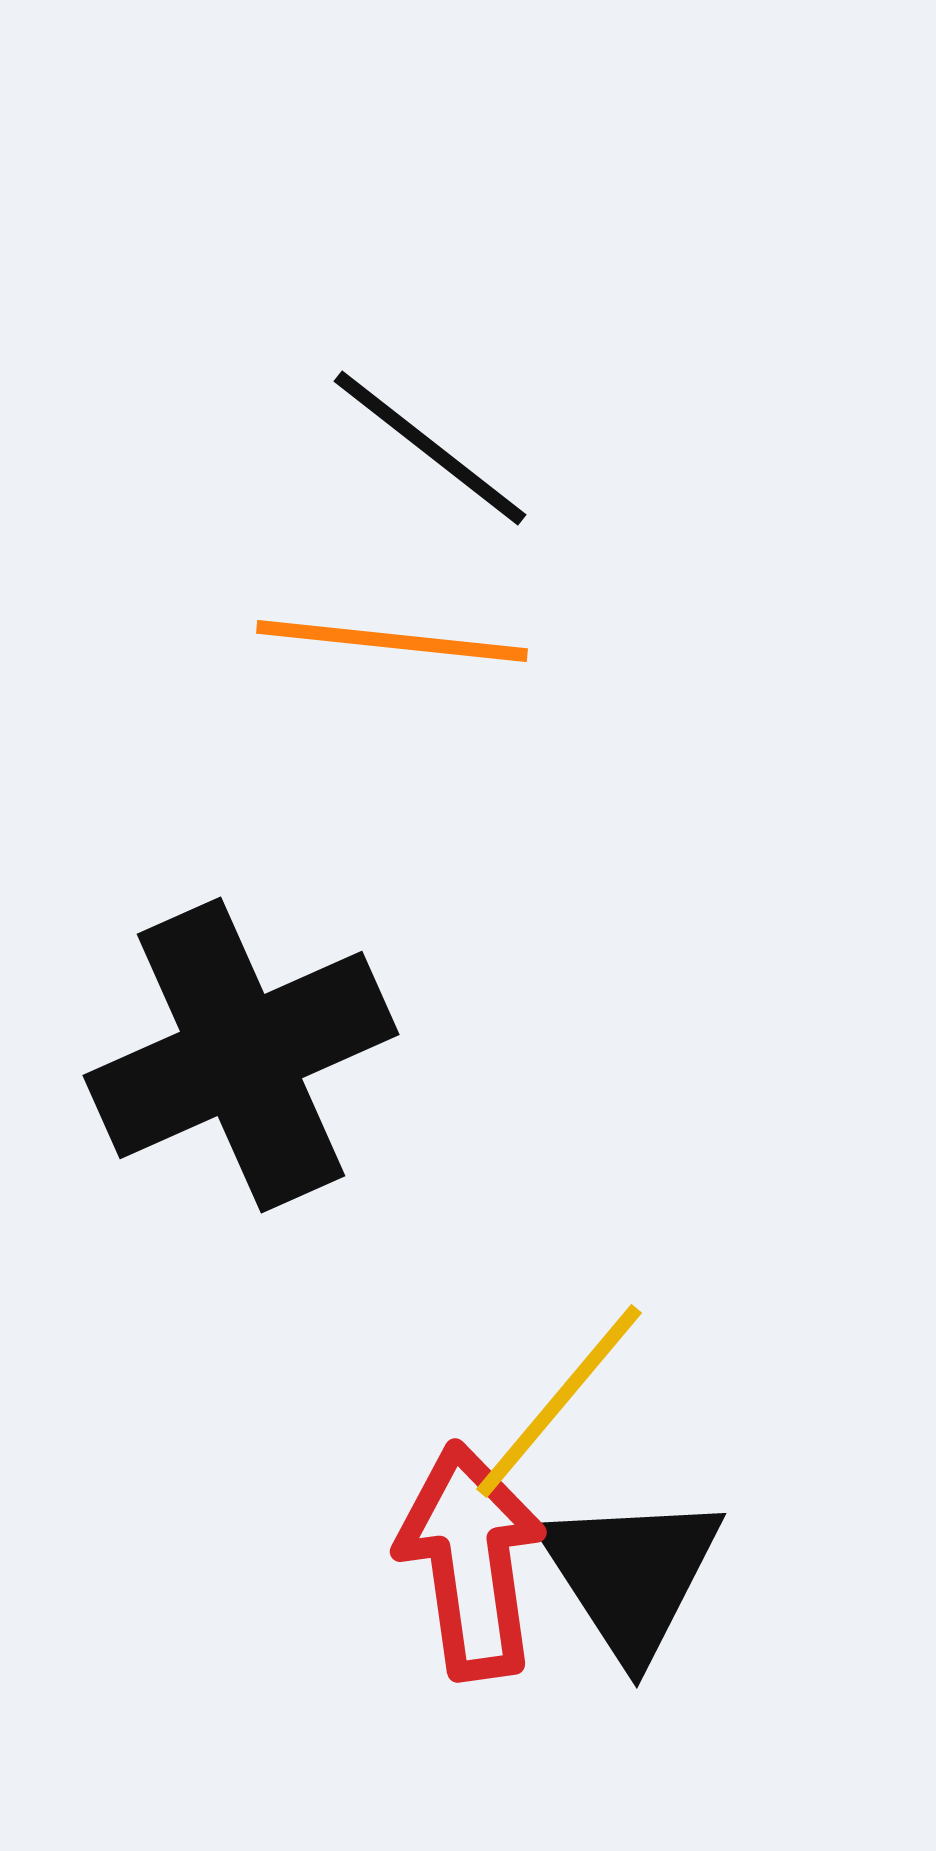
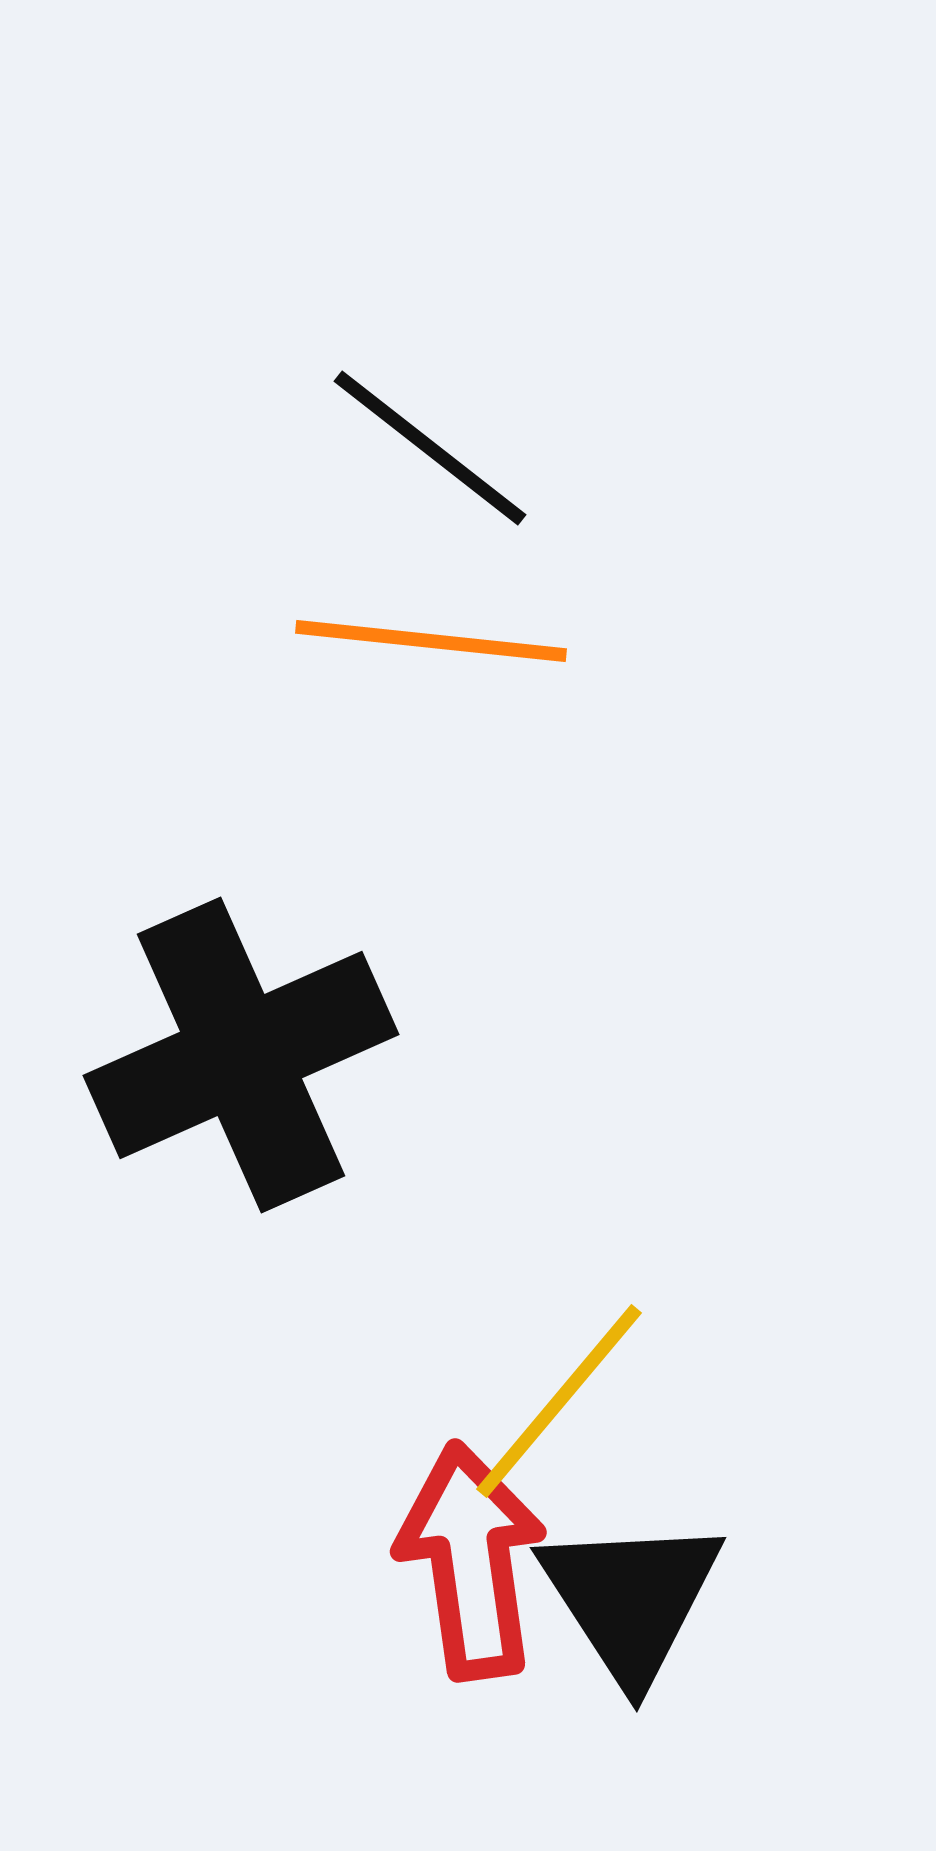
orange line: moved 39 px right
black triangle: moved 24 px down
